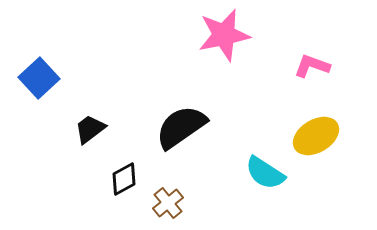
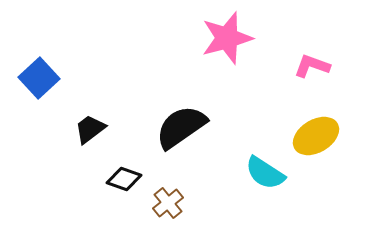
pink star: moved 3 px right, 3 px down; rotated 4 degrees counterclockwise
black diamond: rotated 48 degrees clockwise
